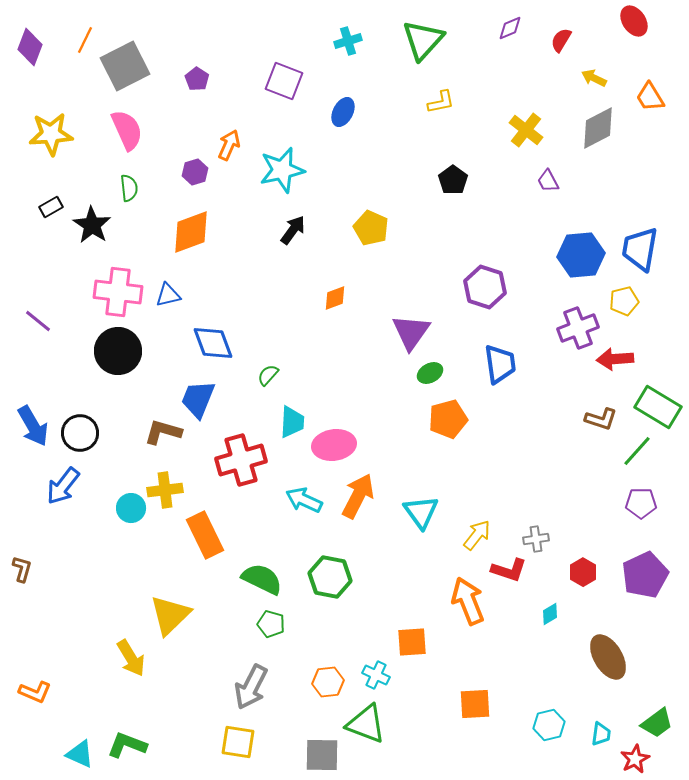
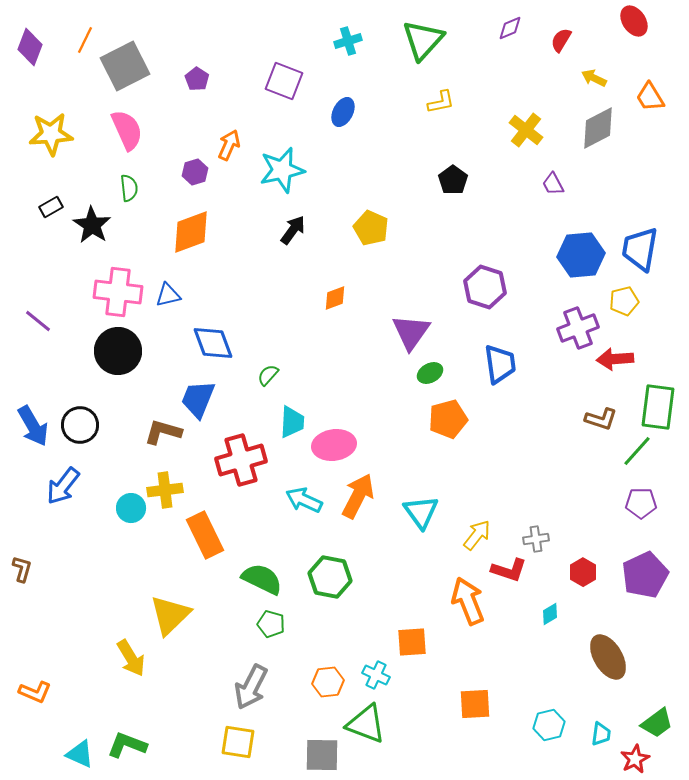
purple trapezoid at (548, 181): moved 5 px right, 3 px down
green rectangle at (658, 407): rotated 66 degrees clockwise
black circle at (80, 433): moved 8 px up
